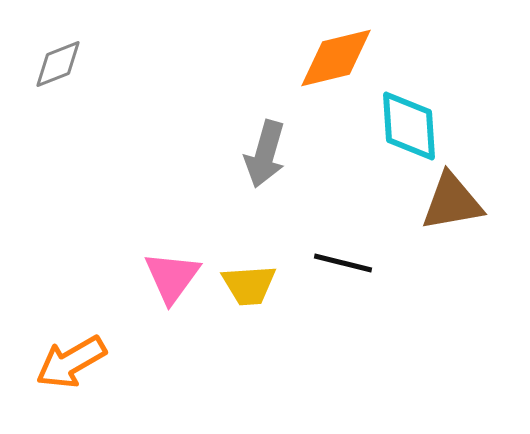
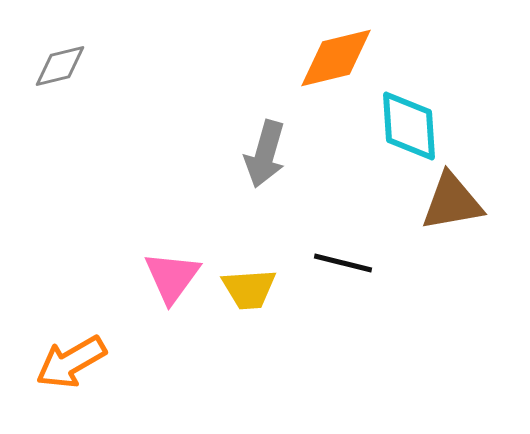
gray diamond: moved 2 px right, 2 px down; rotated 8 degrees clockwise
yellow trapezoid: moved 4 px down
